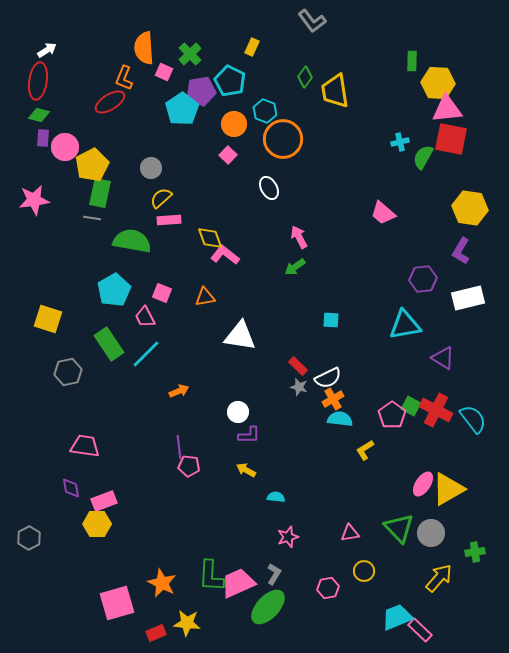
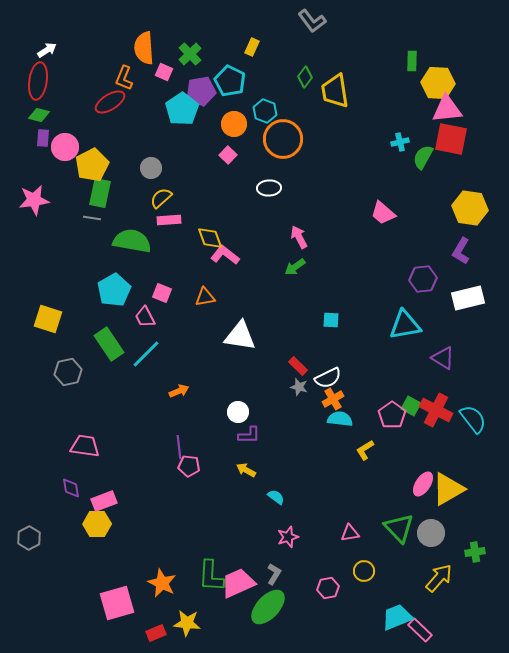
white ellipse at (269, 188): rotated 65 degrees counterclockwise
cyan semicircle at (276, 497): rotated 30 degrees clockwise
